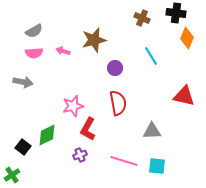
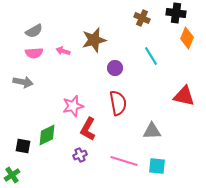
black square: moved 1 px up; rotated 28 degrees counterclockwise
